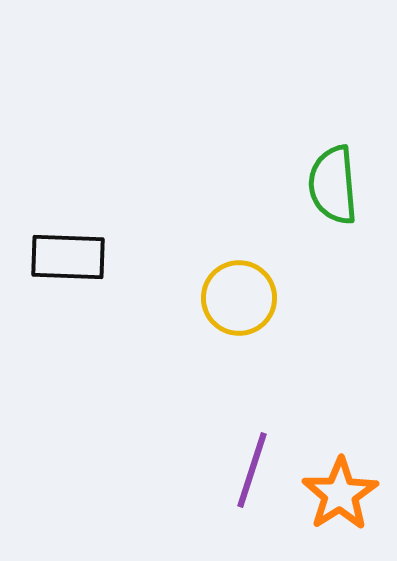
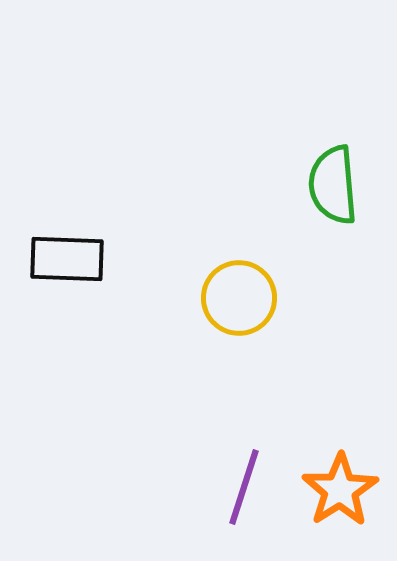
black rectangle: moved 1 px left, 2 px down
purple line: moved 8 px left, 17 px down
orange star: moved 4 px up
